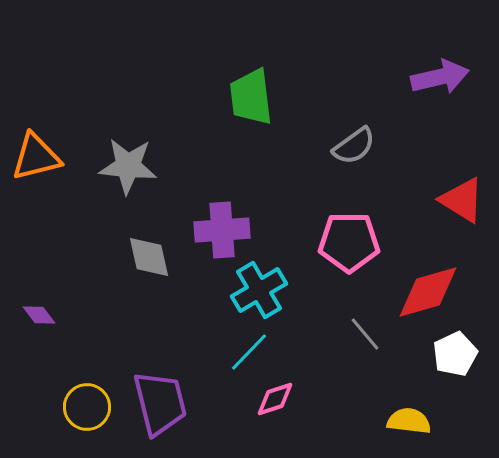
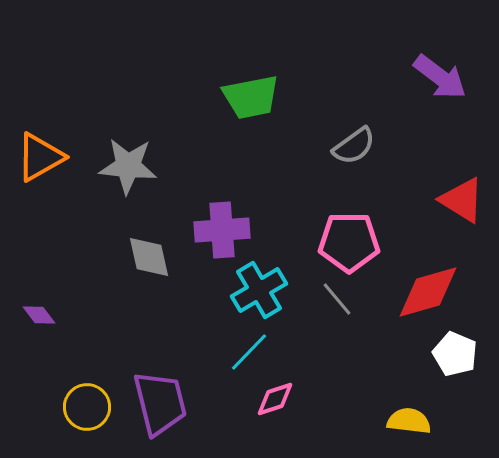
purple arrow: rotated 50 degrees clockwise
green trapezoid: rotated 94 degrees counterclockwise
orange triangle: moved 4 px right; rotated 16 degrees counterclockwise
gray line: moved 28 px left, 35 px up
white pentagon: rotated 24 degrees counterclockwise
